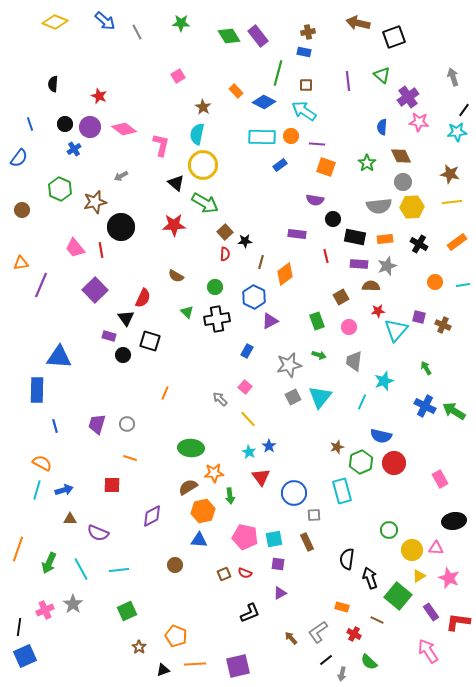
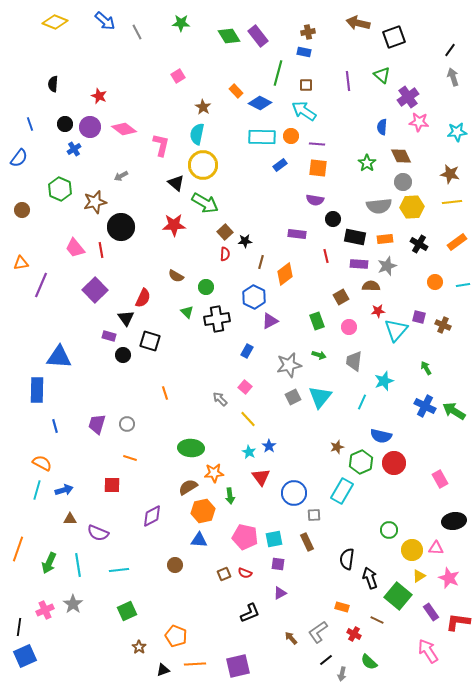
blue diamond at (264, 102): moved 4 px left, 1 px down
black line at (464, 110): moved 14 px left, 60 px up
orange square at (326, 167): moved 8 px left, 1 px down; rotated 12 degrees counterclockwise
green circle at (215, 287): moved 9 px left
orange line at (165, 393): rotated 40 degrees counterclockwise
cyan rectangle at (342, 491): rotated 45 degrees clockwise
cyan line at (81, 569): moved 3 px left, 4 px up; rotated 20 degrees clockwise
